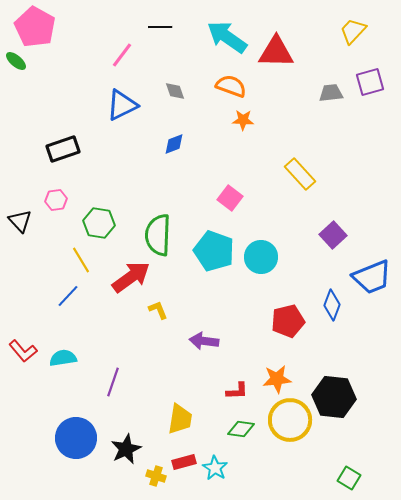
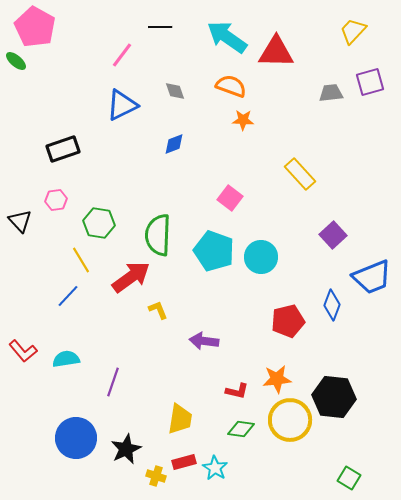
cyan semicircle at (63, 358): moved 3 px right, 1 px down
red L-shape at (237, 391): rotated 15 degrees clockwise
